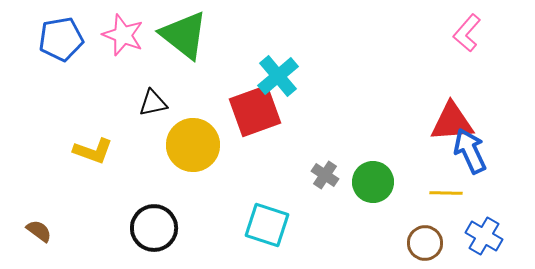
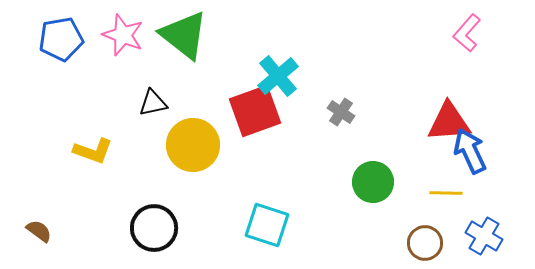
red triangle: moved 3 px left
gray cross: moved 16 px right, 63 px up
